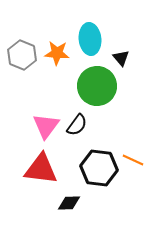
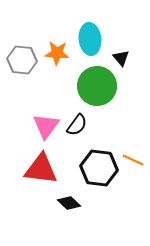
gray hexagon: moved 5 px down; rotated 16 degrees counterclockwise
black diamond: rotated 45 degrees clockwise
